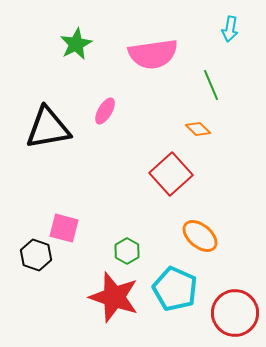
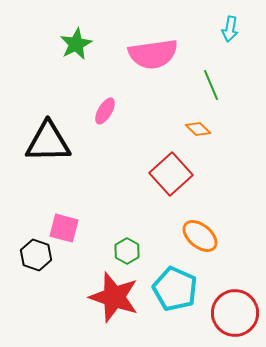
black triangle: moved 14 px down; rotated 9 degrees clockwise
